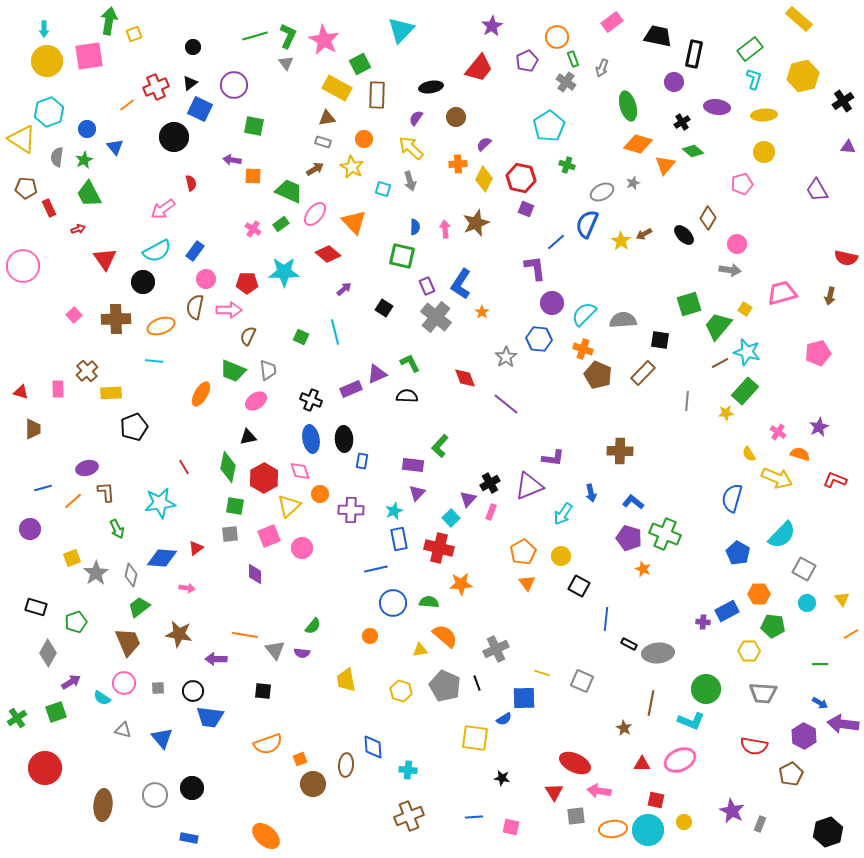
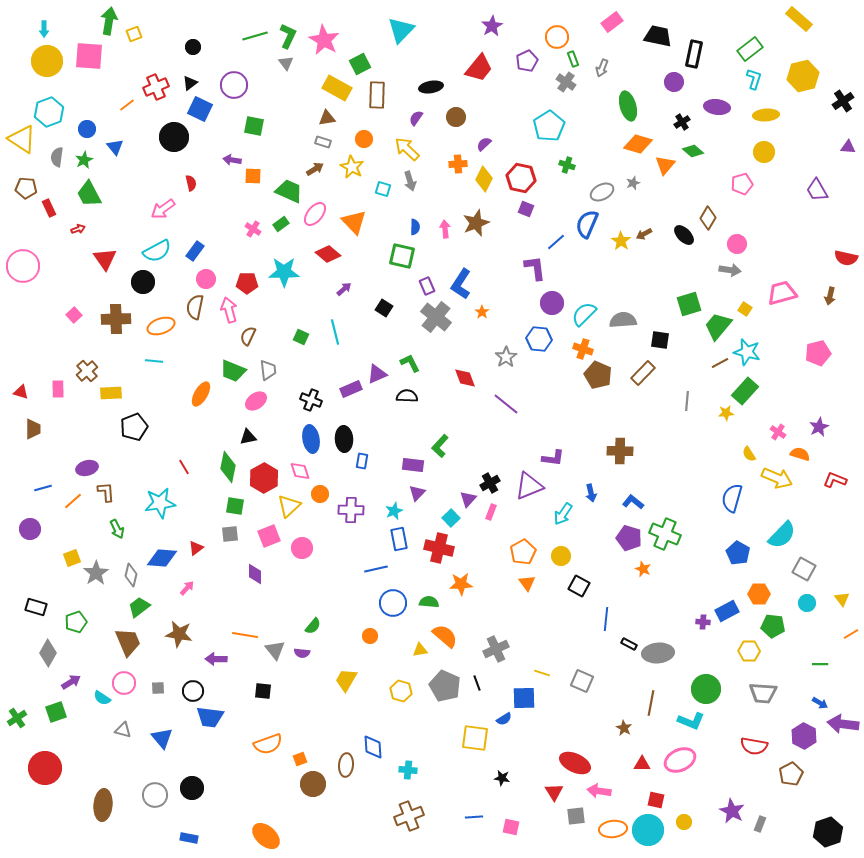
pink square at (89, 56): rotated 12 degrees clockwise
yellow ellipse at (764, 115): moved 2 px right
yellow arrow at (411, 148): moved 4 px left, 1 px down
pink arrow at (229, 310): rotated 105 degrees counterclockwise
pink arrow at (187, 588): rotated 56 degrees counterclockwise
yellow trapezoid at (346, 680): rotated 40 degrees clockwise
